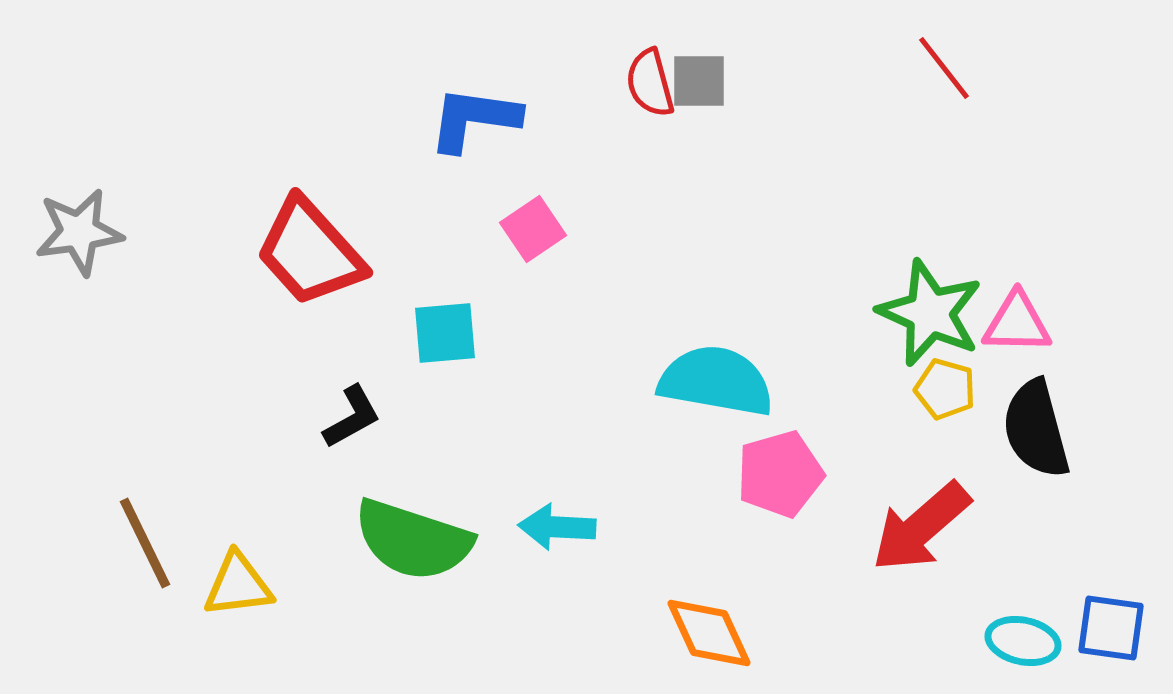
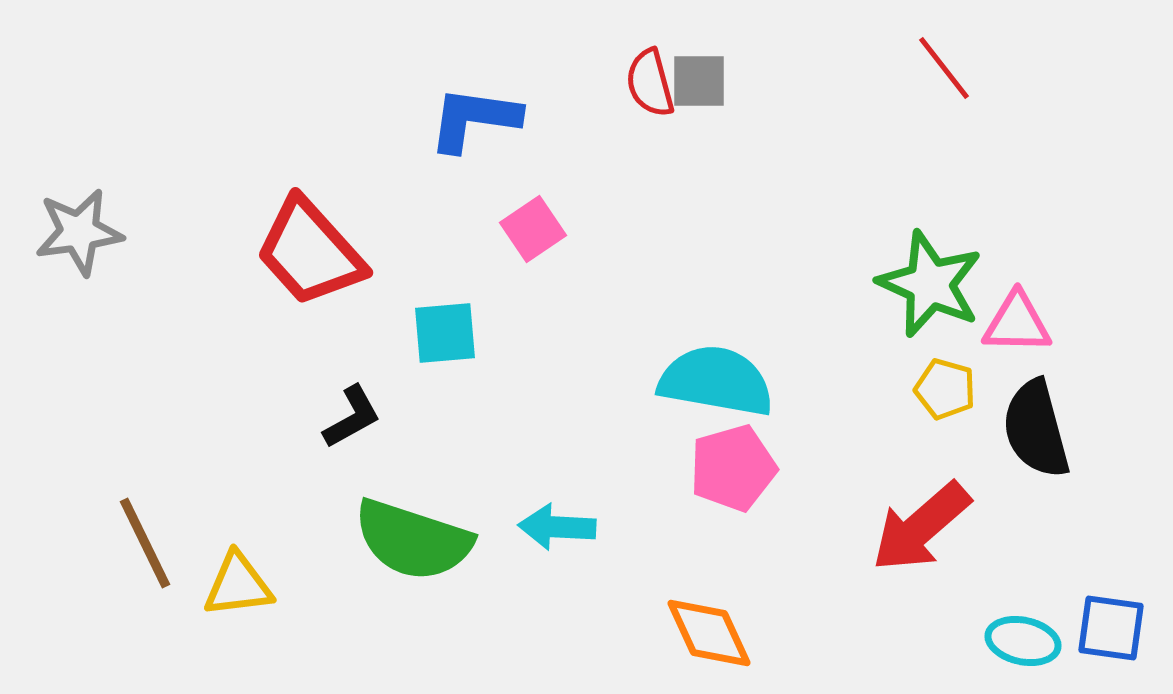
green star: moved 29 px up
pink pentagon: moved 47 px left, 6 px up
